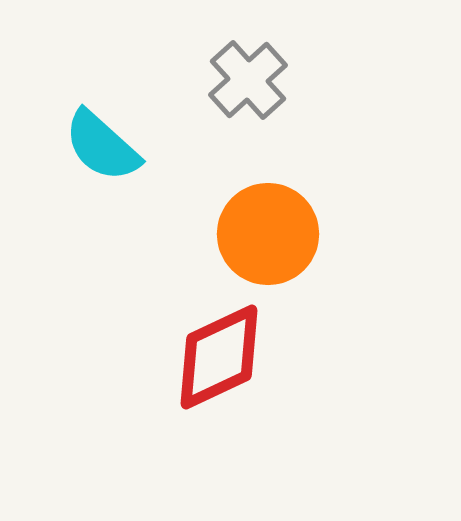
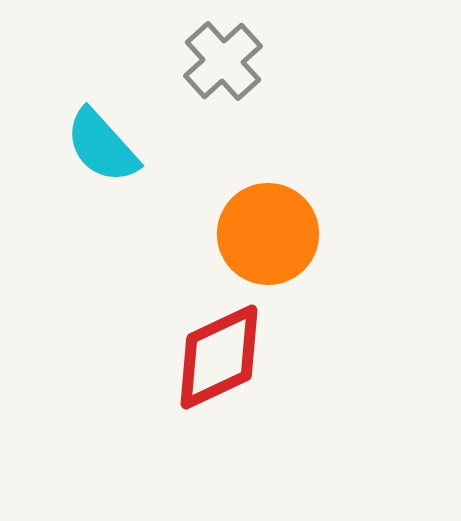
gray cross: moved 25 px left, 19 px up
cyan semicircle: rotated 6 degrees clockwise
